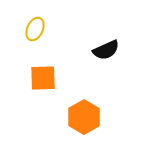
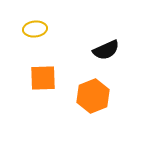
yellow ellipse: rotated 60 degrees clockwise
orange hexagon: moved 9 px right, 21 px up; rotated 8 degrees clockwise
